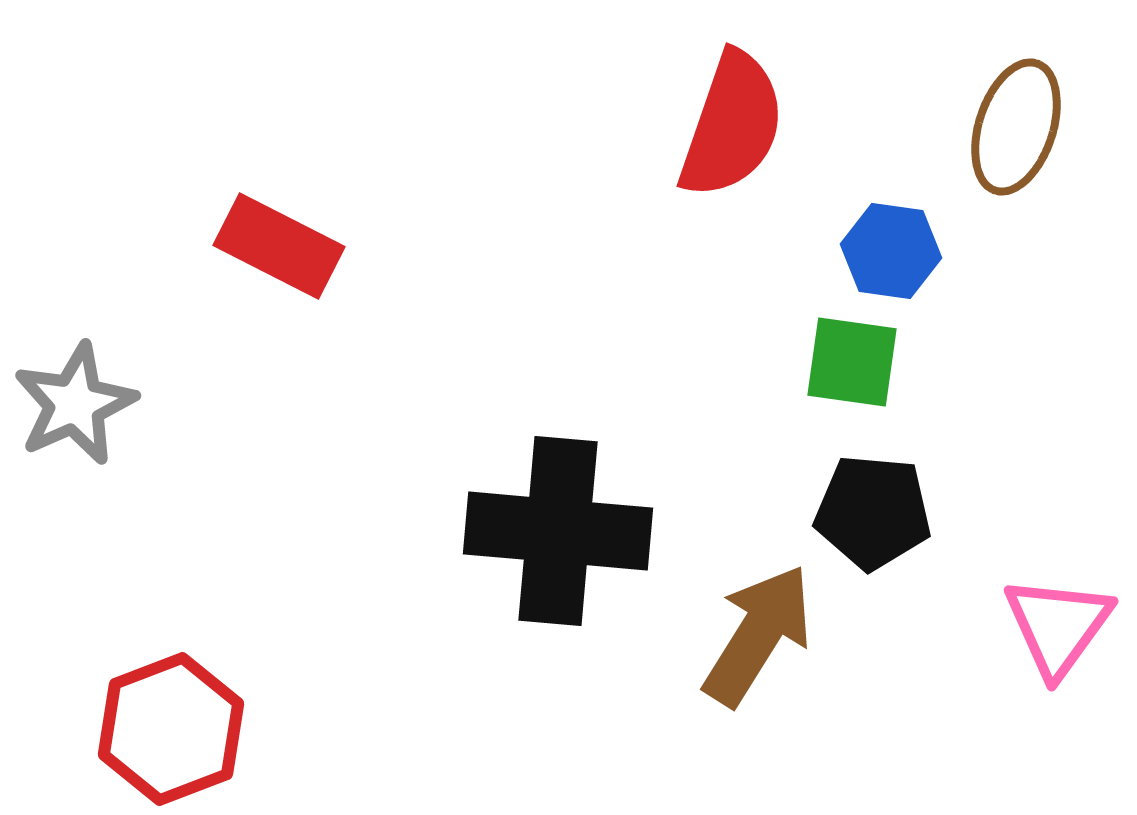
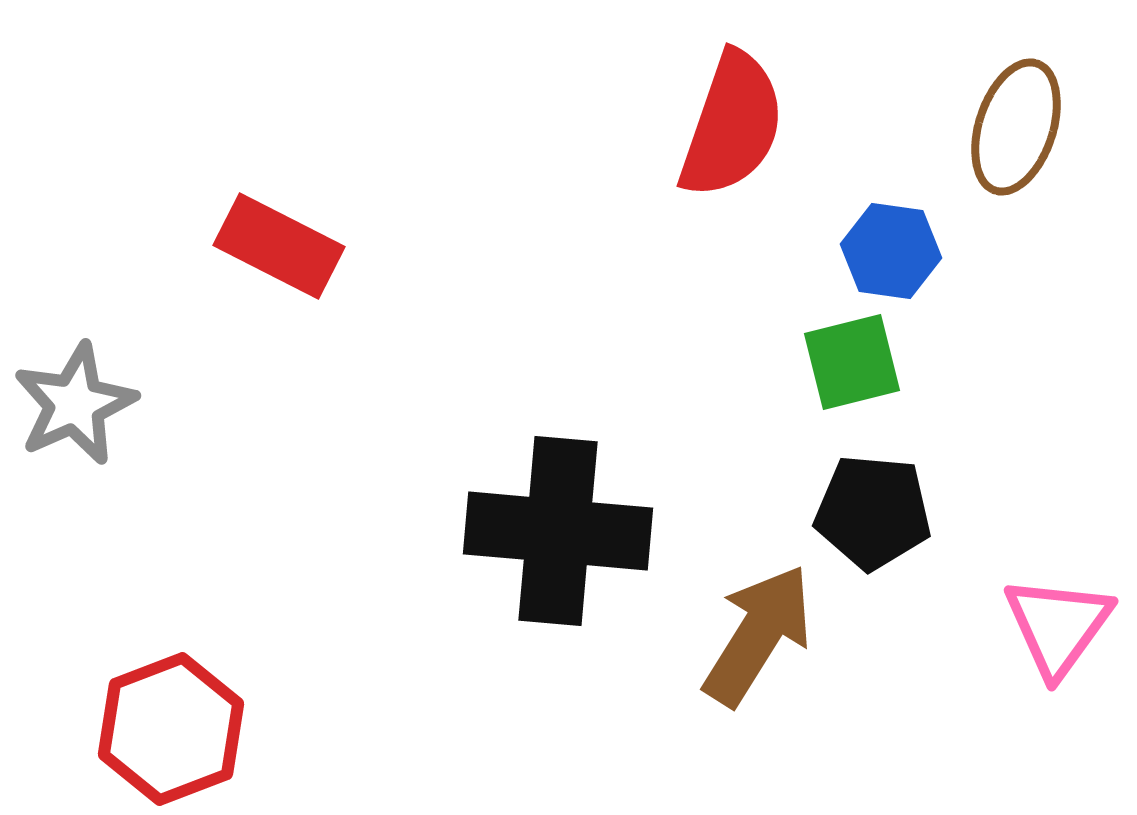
green square: rotated 22 degrees counterclockwise
